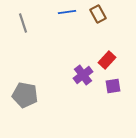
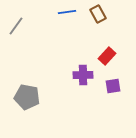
gray line: moved 7 px left, 3 px down; rotated 54 degrees clockwise
red rectangle: moved 4 px up
purple cross: rotated 36 degrees clockwise
gray pentagon: moved 2 px right, 2 px down
